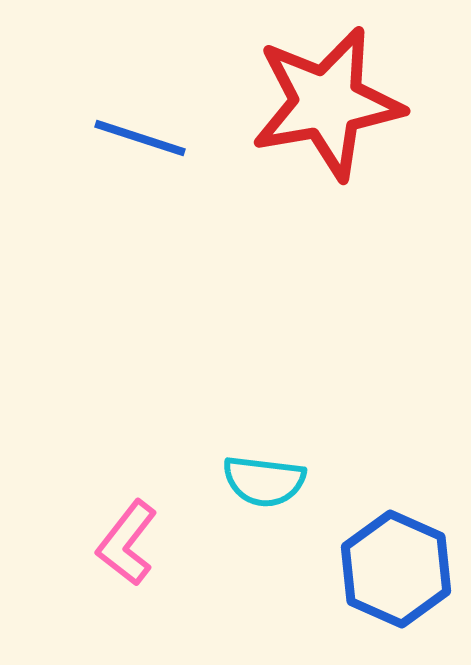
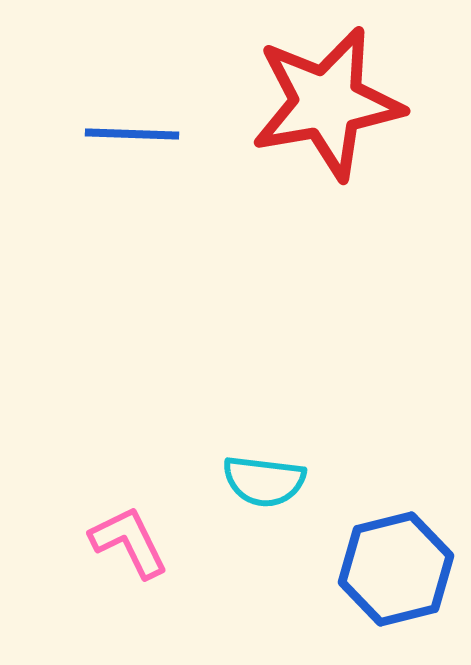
blue line: moved 8 px left, 4 px up; rotated 16 degrees counterclockwise
pink L-shape: moved 2 px right, 1 px up; rotated 116 degrees clockwise
blue hexagon: rotated 22 degrees clockwise
